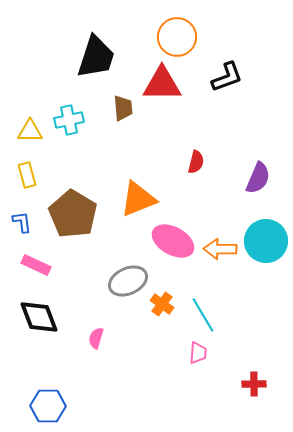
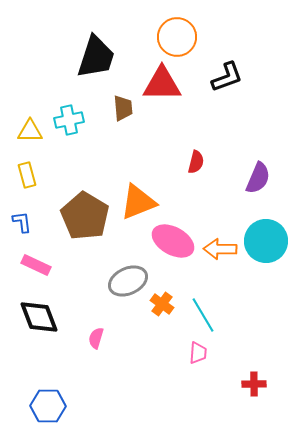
orange triangle: moved 3 px down
brown pentagon: moved 12 px right, 2 px down
